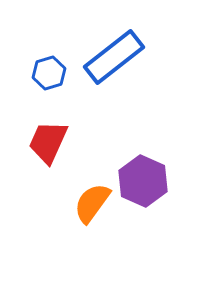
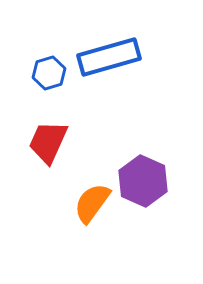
blue rectangle: moved 5 px left; rotated 22 degrees clockwise
